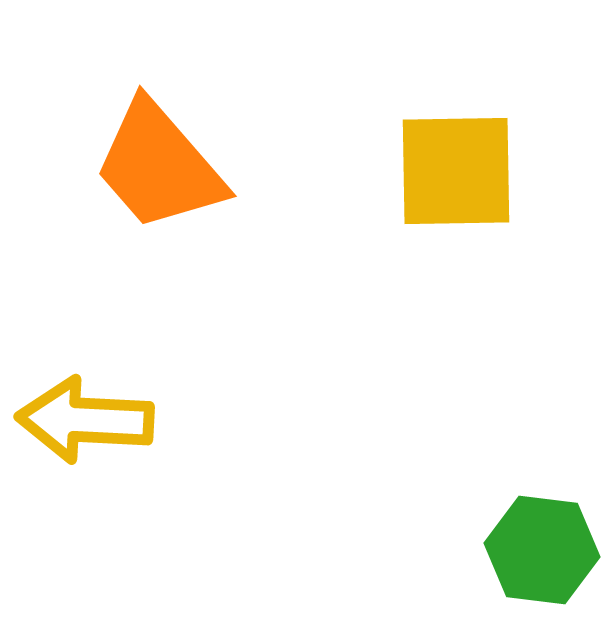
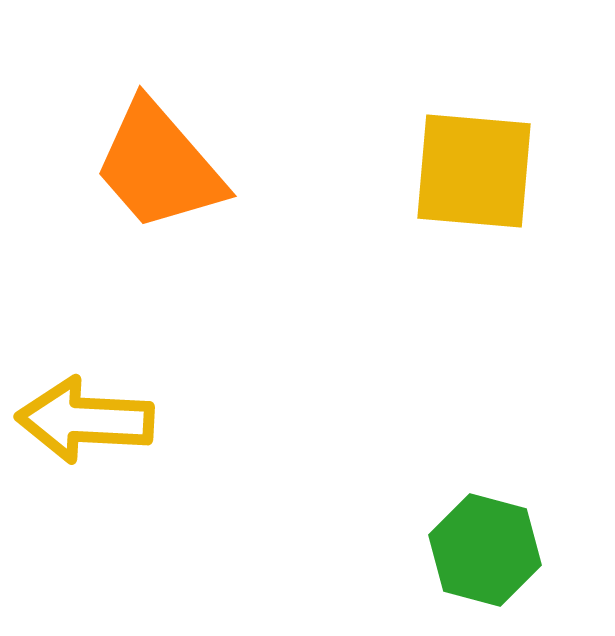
yellow square: moved 18 px right; rotated 6 degrees clockwise
green hexagon: moved 57 px left; rotated 8 degrees clockwise
